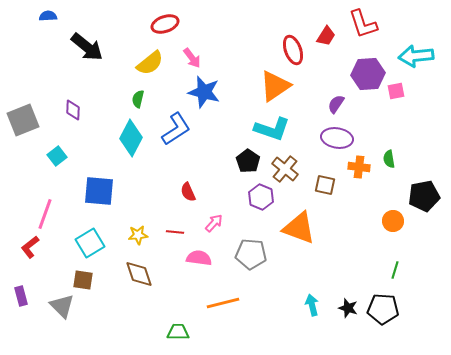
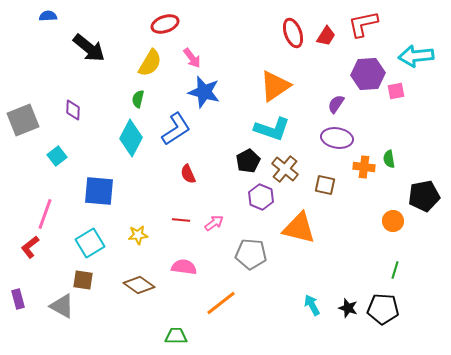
red L-shape at (363, 24): rotated 96 degrees clockwise
black arrow at (87, 47): moved 2 px right, 1 px down
red ellipse at (293, 50): moved 17 px up
yellow semicircle at (150, 63): rotated 20 degrees counterclockwise
black pentagon at (248, 161): rotated 10 degrees clockwise
orange cross at (359, 167): moved 5 px right
red semicircle at (188, 192): moved 18 px up
pink arrow at (214, 223): rotated 12 degrees clockwise
orange triangle at (299, 228): rotated 6 degrees counterclockwise
red line at (175, 232): moved 6 px right, 12 px up
pink semicircle at (199, 258): moved 15 px left, 9 px down
brown diamond at (139, 274): moved 11 px down; rotated 36 degrees counterclockwise
purple rectangle at (21, 296): moved 3 px left, 3 px down
orange line at (223, 303): moved 2 px left; rotated 24 degrees counterclockwise
cyan arrow at (312, 305): rotated 15 degrees counterclockwise
gray triangle at (62, 306): rotated 16 degrees counterclockwise
green trapezoid at (178, 332): moved 2 px left, 4 px down
